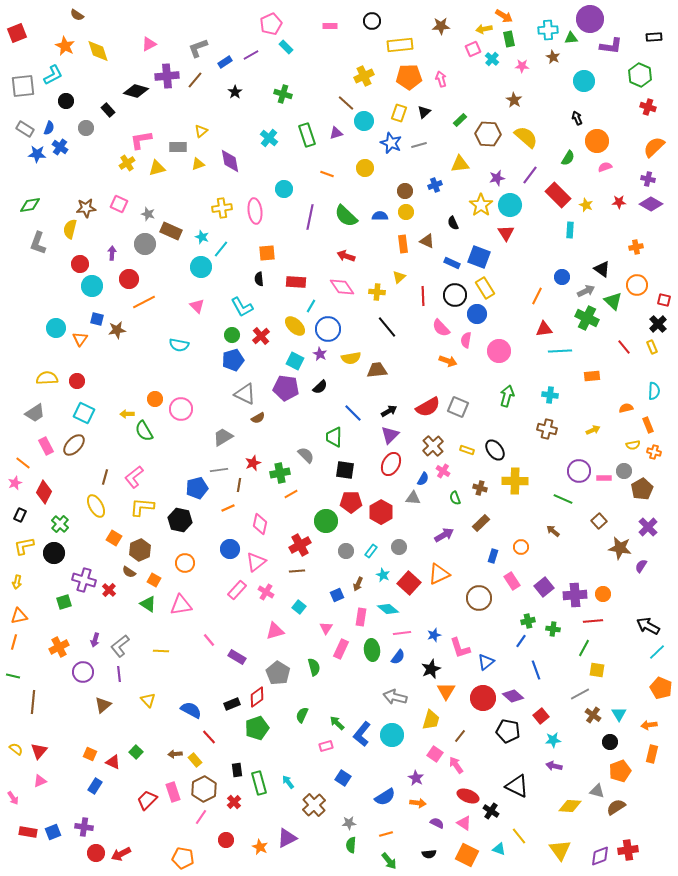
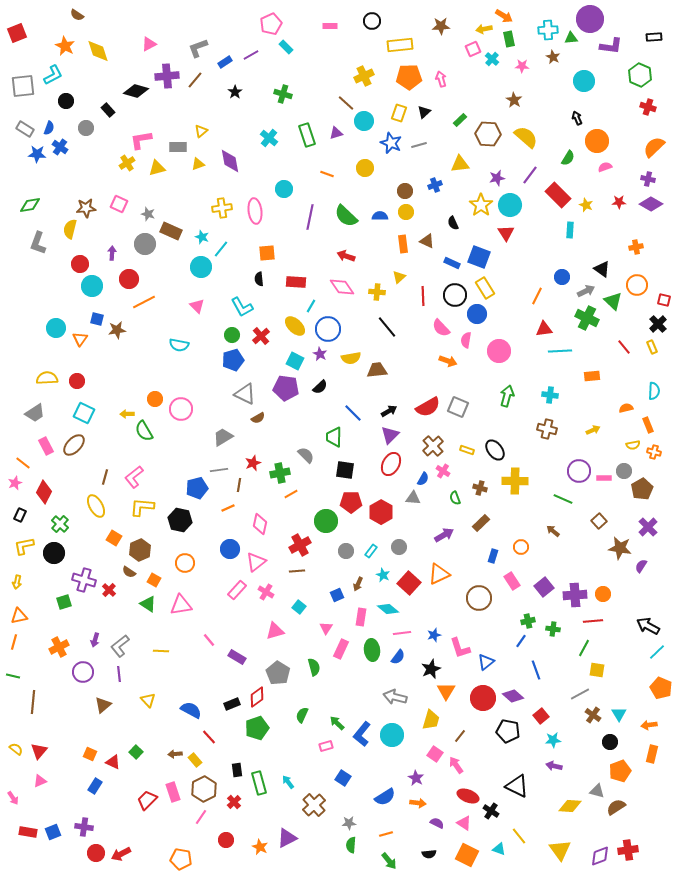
orange pentagon at (183, 858): moved 2 px left, 1 px down
